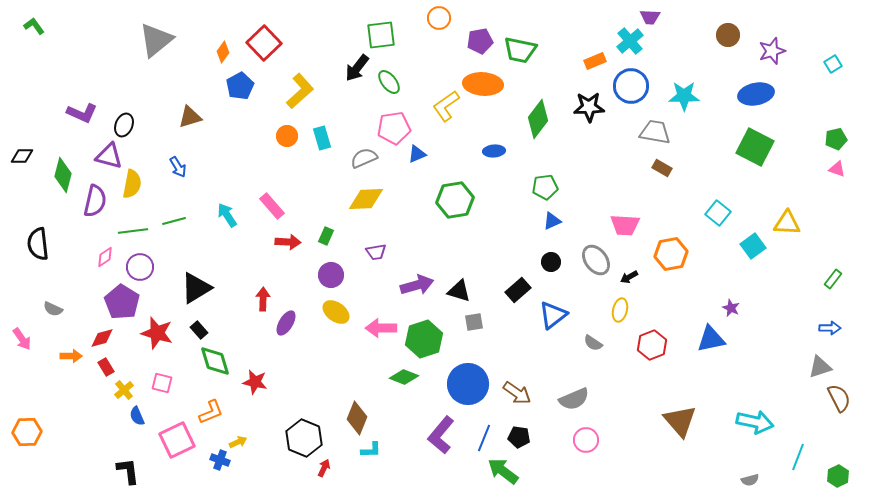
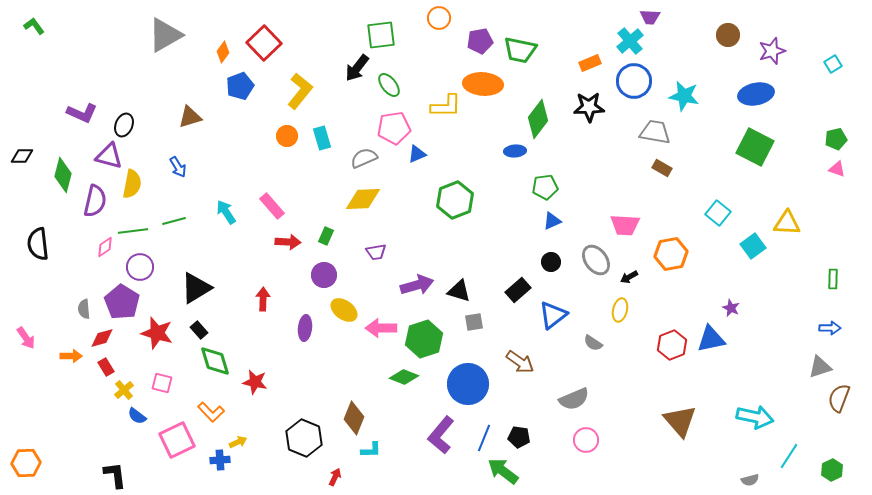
gray triangle at (156, 40): moved 9 px right, 5 px up; rotated 9 degrees clockwise
orange rectangle at (595, 61): moved 5 px left, 2 px down
green ellipse at (389, 82): moved 3 px down
blue pentagon at (240, 86): rotated 8 degrees clockwise
blue circle at (631, 86): moved 3 px right, 5 px up
yellow L-shape at (300, 91): rotated 9 degrees counterclockwise
cyan star at (684, 96): rotated 12 degrees clockwise
yellow L-shape at (446, 106): rotated 144 degrees counterclockwise
blue ellipse at (494, 151): moved 21 px right
yellow diamond at (366, 199): moved 3 px left
green hexagon at (455, 200): rotated 12 degrees counterclockwise
cyan arrow at (227, 215): moved 1 px left, 3 px up
pink diamond at (105, 257): moved 10 px up
purple circle at (331, 275): moved 7 px left
green rectangle at (833, 279): rotated 36 degrees counterclockwise
gray semicircle at (53, 309): moved 31 px right; rotated 60 degrees clockwise
yellow ellipse at (336, 312): moved 8 px right, 2 px up
purple ellipse at (286, 323): moved 19 px right, 5 px down; rotated 25 degrees counterclockwise
pink arrow at (22, 339): moved 4 px right, 1 px up
red hexagon at (652, 345): moved 20 px right
brown arrow at (517, 393): moved 3 px right, 31 px up
brown semicircle at (839, 398): rotated 132 degrees counterclockwise
orange L-shape at (211, 412): rotated 68 degrees clockwise
blue semicircle at (137, 416): rotated 30 degrees counterclockwise
brown diamond at (357, 418): moved 3 px left
cyan arrow at (755, 422): moved 5 px up
orange hexagon at (27, 432): moved 1 px left, 31 px down
cyan line at (798, 457): moved 9 px left, 1 px up; rotated 12 degrees clockwise
blue cross at (220, 460): rotated 24 degrees counterclockwise
red arrow at (324, 468): moved 11 px right, 9 px down
black L-shape at (128, 471): moved 13 px left, 4 px down
green hexagon at (838, 476): moved 6 px left, 6 px up
